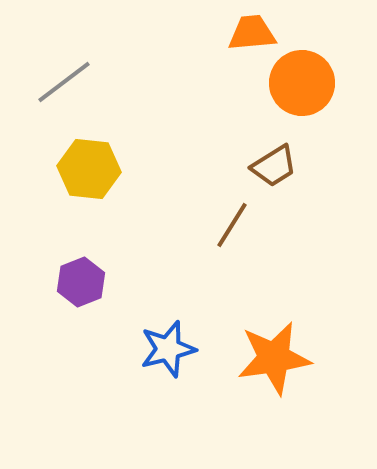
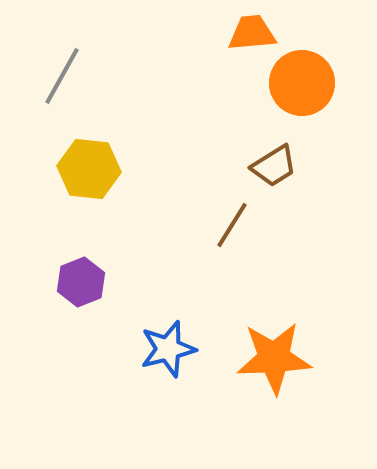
gray line: moved 2 px left, 6 px up; rotated 24 degrees counterclockwise
orange star: rotated 6 degrees clockwise
